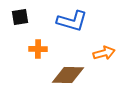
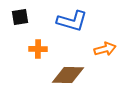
orange arrow: moved 1 px right, 4 px up
